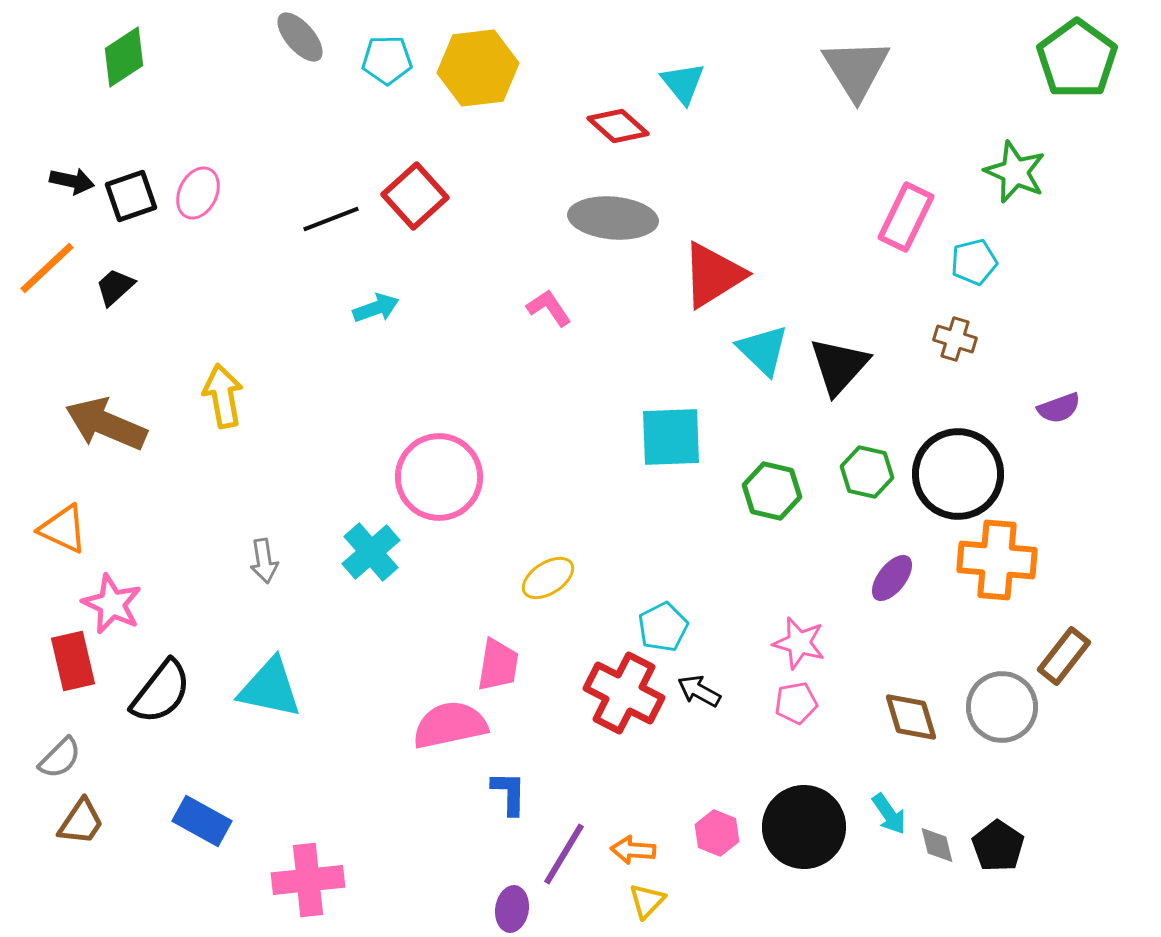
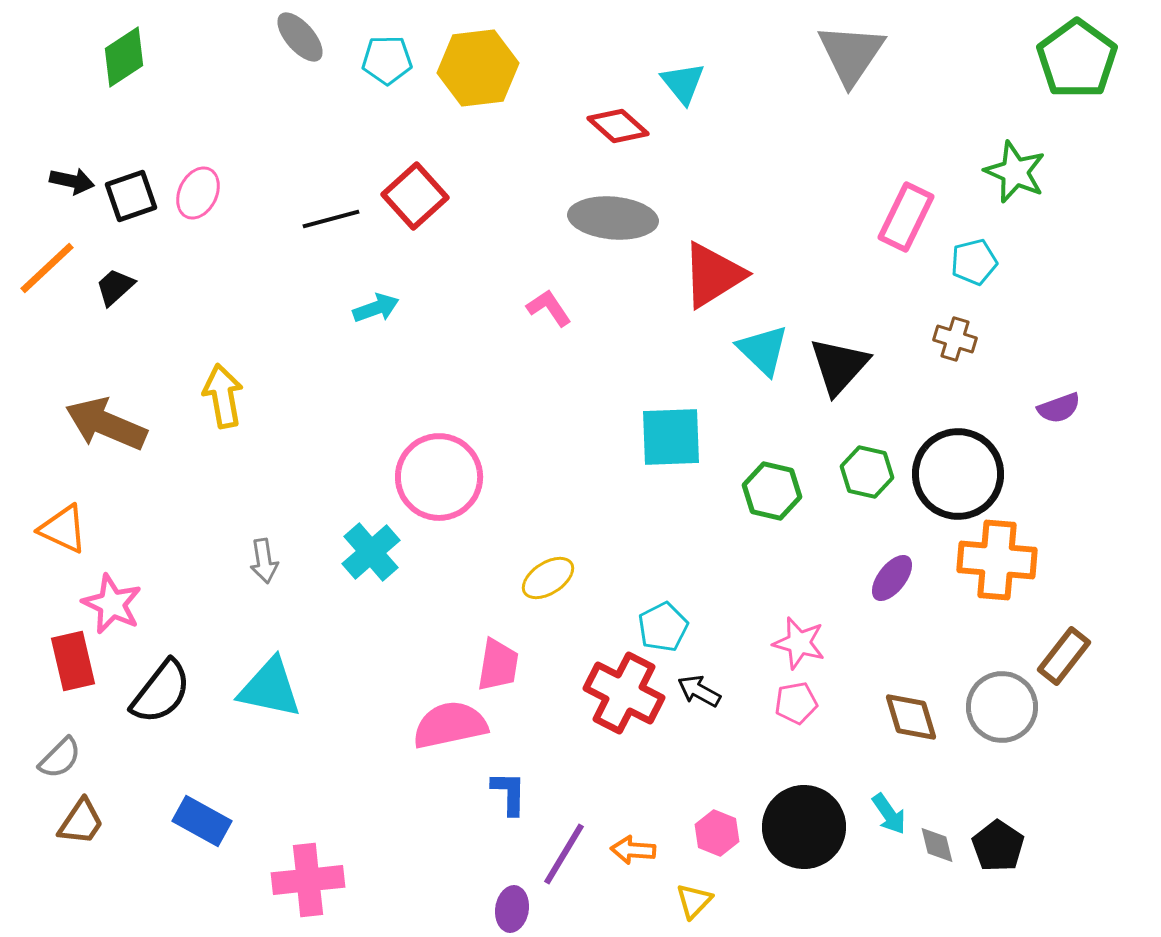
gray triangle at (856, 69): moved 5 px left, 15 px up; rotated 6 degrees clockwise
black line at (331, 219): rotated 6 degrees clockwise
yellow triangle at (647, 901): moved 47 px right
